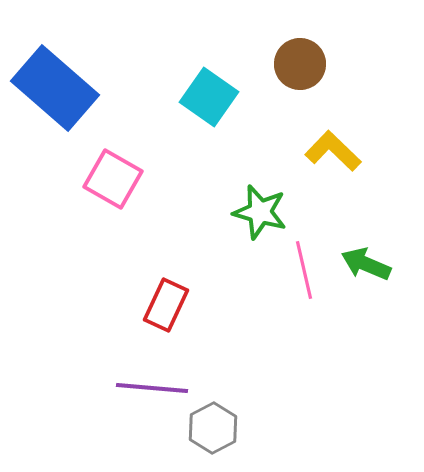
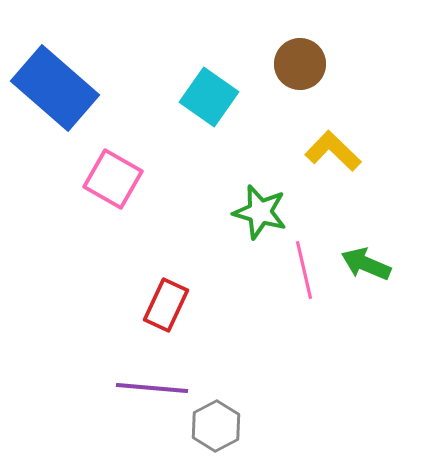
gray hexagon: moved 3 px right, 2 px up
